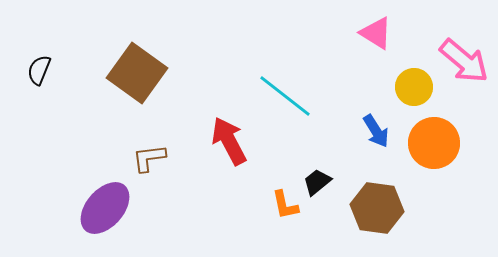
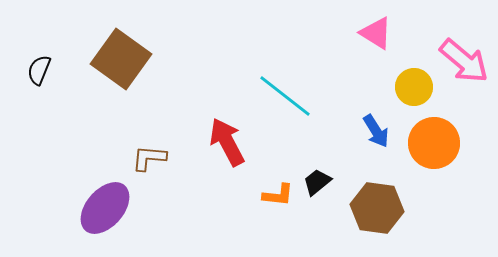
brown square: moved 16 px left, 14 px up
red arrow: moved 2 px left, 1 px down
brown L-shape: rotated 12 degrees clockwise
orange L-shape: moved 7 px left, 10 px up; rotated 72 degrees counterclockwise
